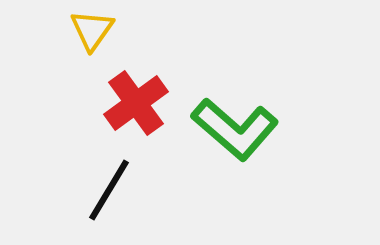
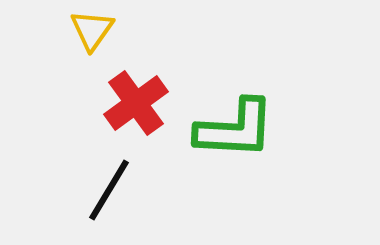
green L-shape: rotated 38 degrees counterclockwise
